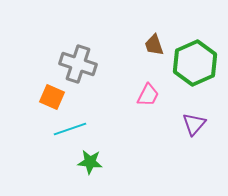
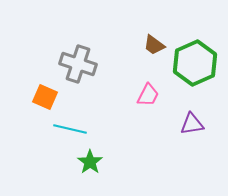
brown trapezoid: rotated 35 degrees counterclockwise
orange square: moved 7 px left
purple triangle: moved 2 px left; rotated 40 degrees clockwise
cyan line: rotated 32 degrees clockwise
green star: rotated 30 degrees clockwise
